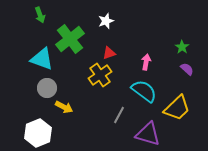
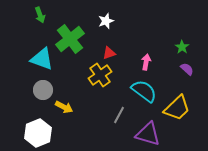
gray circle: moved 4 px left, 2 px down
